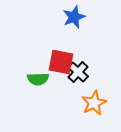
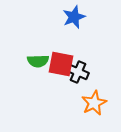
red square: moved 2 px down
black cross: rotated 20 degrees counterclockwise
green semicircle: moved 18 px up
